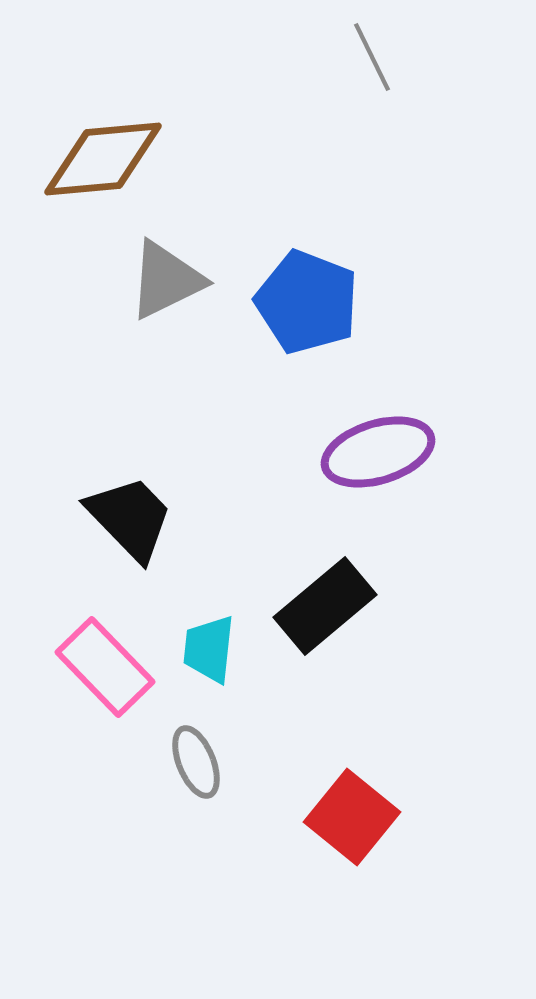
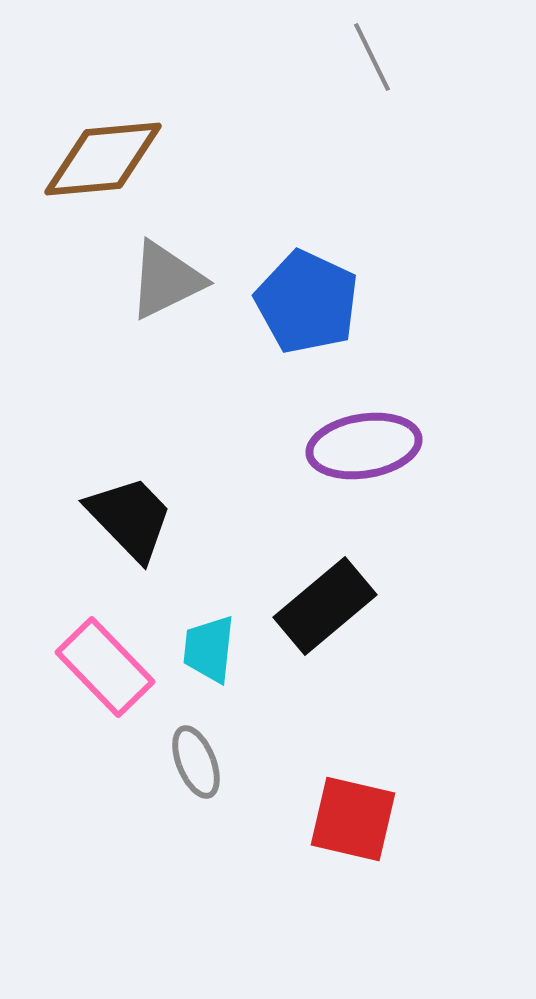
blue pentagon: rotated 4 degrees clockwise
purple ellipse: moved 14 px left, 6 px up; rotated 8 degrees clockwise
red square: moved 1 px right, 2 px down; rotated 26 degrees counterclockwise
